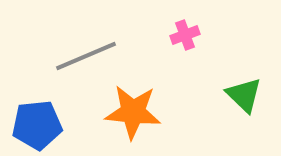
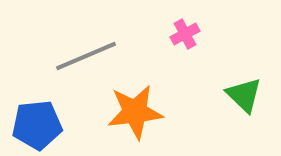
pink cross: moved 1 px up; rotated 8 degrees counterclockwise
orange star: moved 2 px right; rotated 12 degrees counterclockwise
